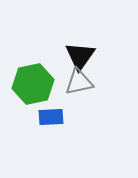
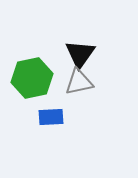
black triangle: moved 2 px up
green hexagon: moved 1 px left, 6 px up
